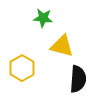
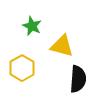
green star: moved 11 px left, 8 px down; rotated 18 degrees clockwise
